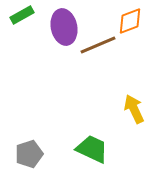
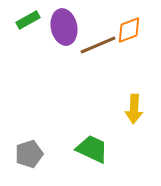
green rectangle: moved 6 px right, 5 px down
orange diamond: moved 1 px left, 9 px down
yellow arrow: rotated 152 degrees counterclockwise
